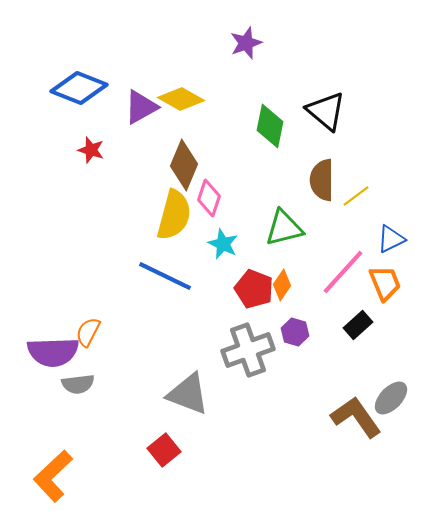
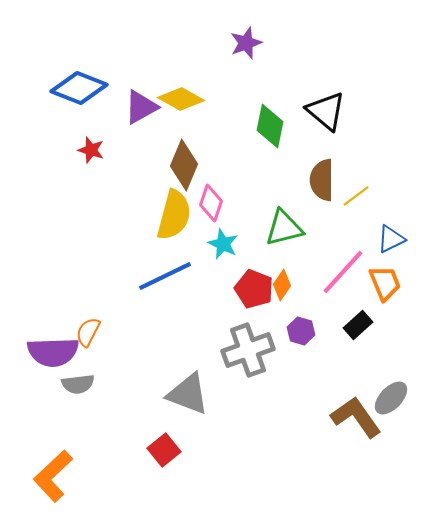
pink diamond: moved 2 px right, 5 px down
blue line: rotated 52 degrees counterclockwise
purple hexagon: moved 6 px right, 1 px up
